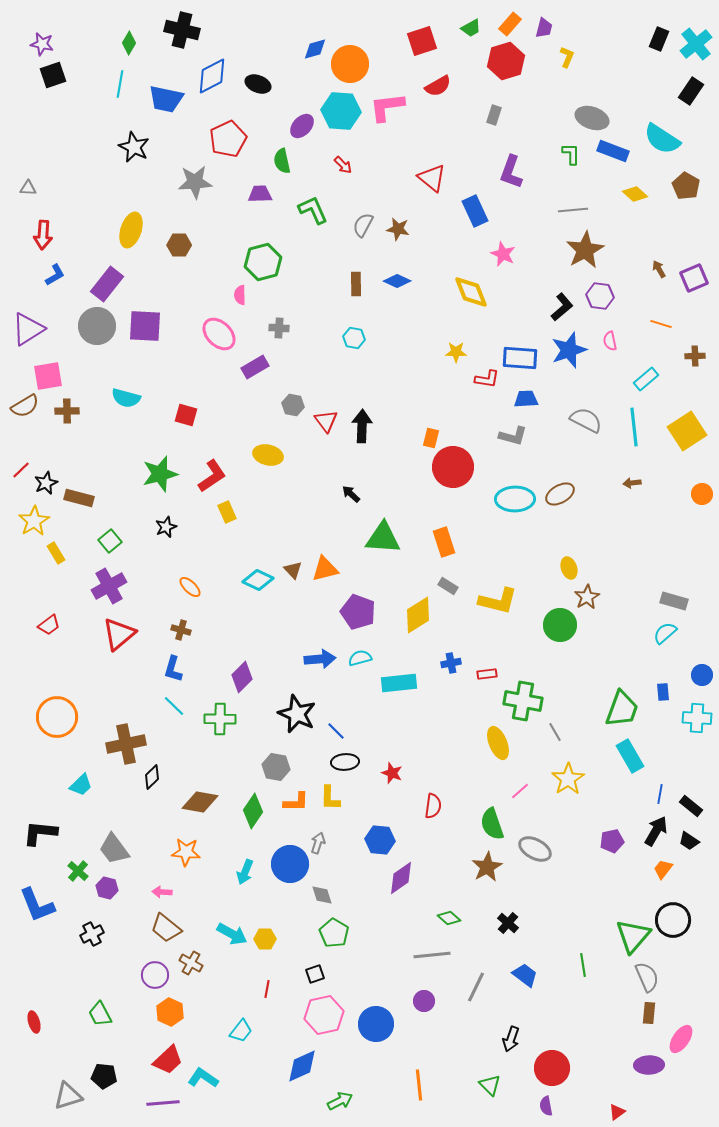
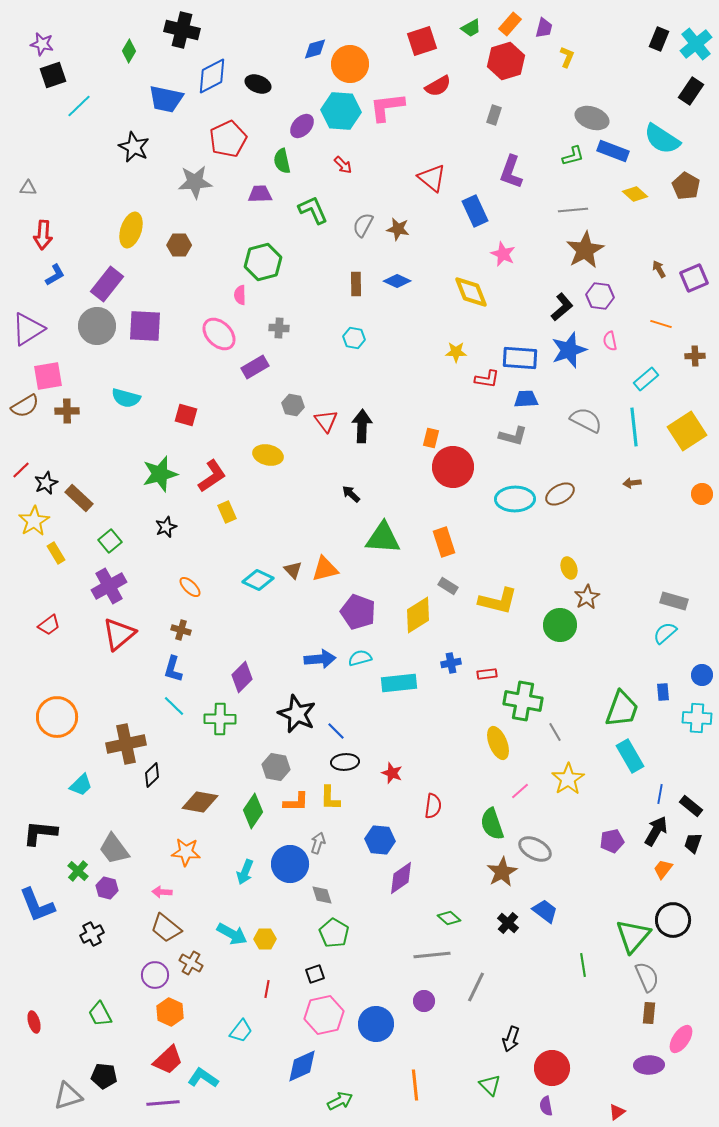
green diamond at (129, 43): moved 8 px down
cyan line at (120, 84): moved 41 px left, 22 px down; rotated 36 degrees clockwise
green L-shape at (571, 154): moved 2 px right, 2 px down; rotated 75 degrees clockwise
brown rectangle at (79, 498): rotated 28 degrees clockwise
black diamond at (152, 777): moved 2 px up
black trapezoid at (689, 841): moved 4 px right, 2 px down; rotated 75 degrees clockwise
brown star at (487, 867): moved 15 px right, 5 px down
blue trapezoid at (525, 975): moved 20 px right, 64 px up
orange line at (419, 1085): moved 4 px left
